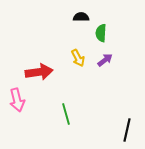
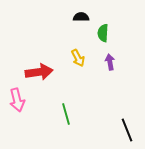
green semicircle: moved 2 px right
purple arrow: moved 5 px right, 2 px down; rotated 63 degrees counterclockwise
black line: rotated 35 degrees counterclockwise
